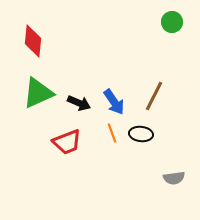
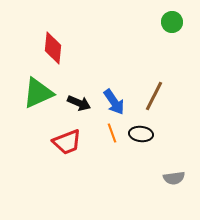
red diamond: moved 20 px right, 7 px down
